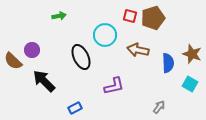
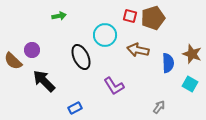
purple L-shape: rotated 70 degrees clockwise
